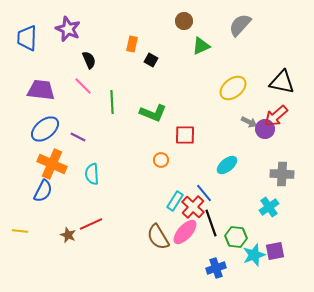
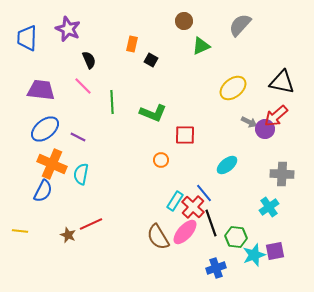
cyan semicircle: moved 11 px left; rotated 15 degrees clockwise
